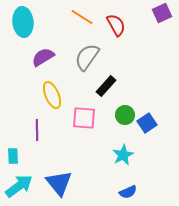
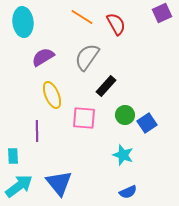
red semicircle: moved 1 px up
purple line: moved 1 px down
cyan star: rotated 25 degrees counterclockwise
